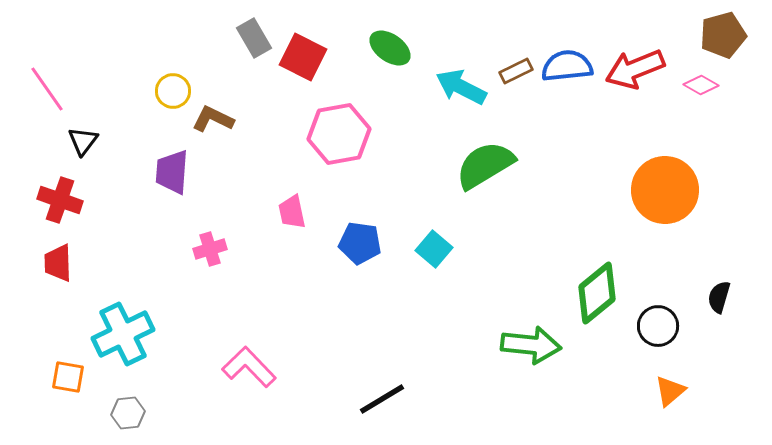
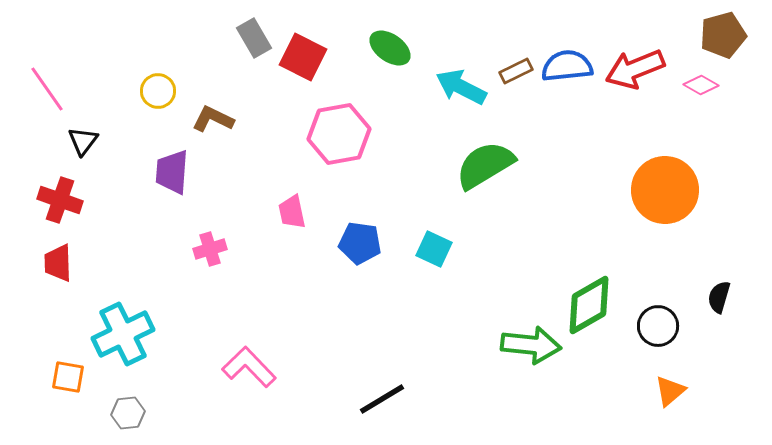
yellow circle: moved 15 px left
cyan square: rotated 15 degrees counterclockwise
green diamond: moved 8 px left, 12 px down; rotated 10 degrees clockwise
